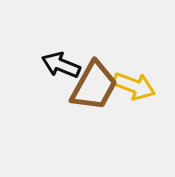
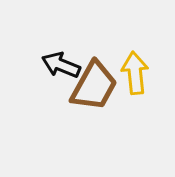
yellow arrow: moved 1 px right, 13 px up; rotated 117 degrees counterclockwise
